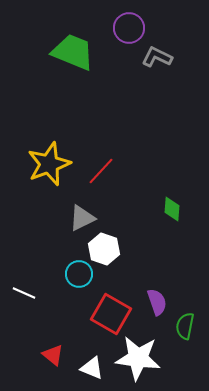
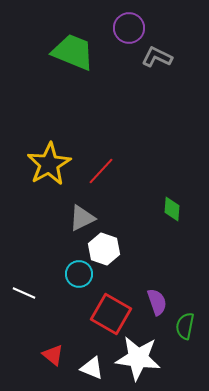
yellow star: rotated 9 degrees counterclockwise
